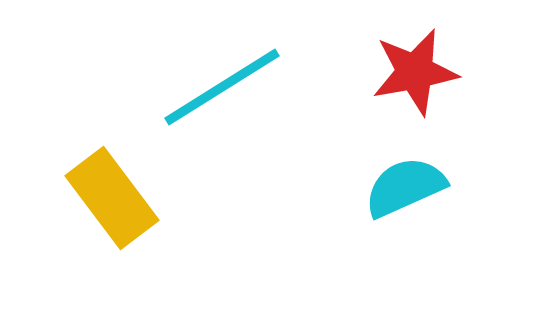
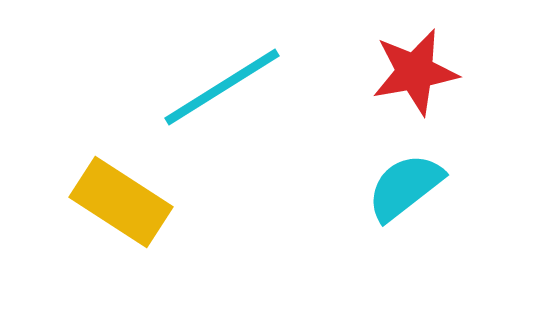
cyan semicircle: rotated 14 degrees counterclockwise
yellow rectangle: moved 9 px right, 4 px down; rotated 20 degrees counterclockwise
